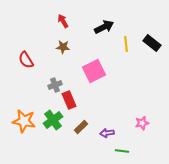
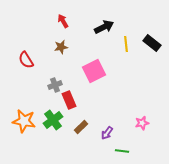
brown star: moved 2 px left; rotated 16 degrees counterclockwise
purple arrow: rotated 48 degrees counterclockwise
